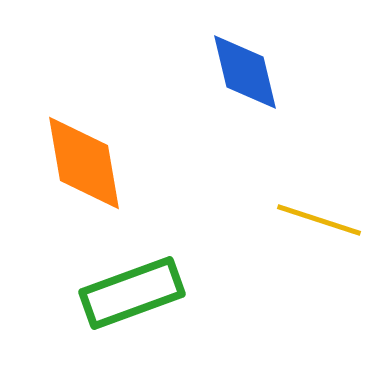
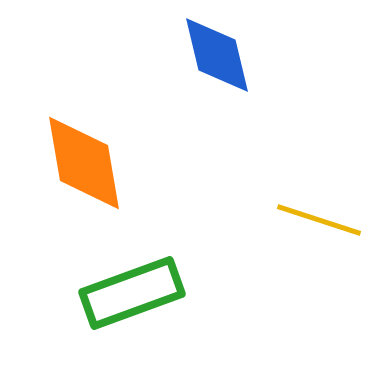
blue diamond: moved 28 px left, 17 px up
